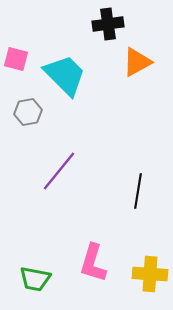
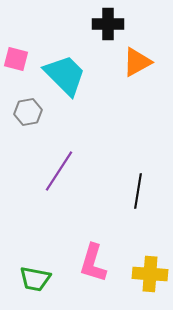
black cross: rotated 8 degrees clockwise
purple line: rotated 6 degrees counterclockwise
